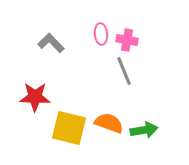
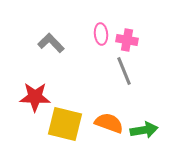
yellow square: moved 4 px left, 4 px up
